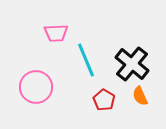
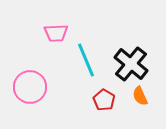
black cross: moved 1 px left
pink circle: moved 6 px left
